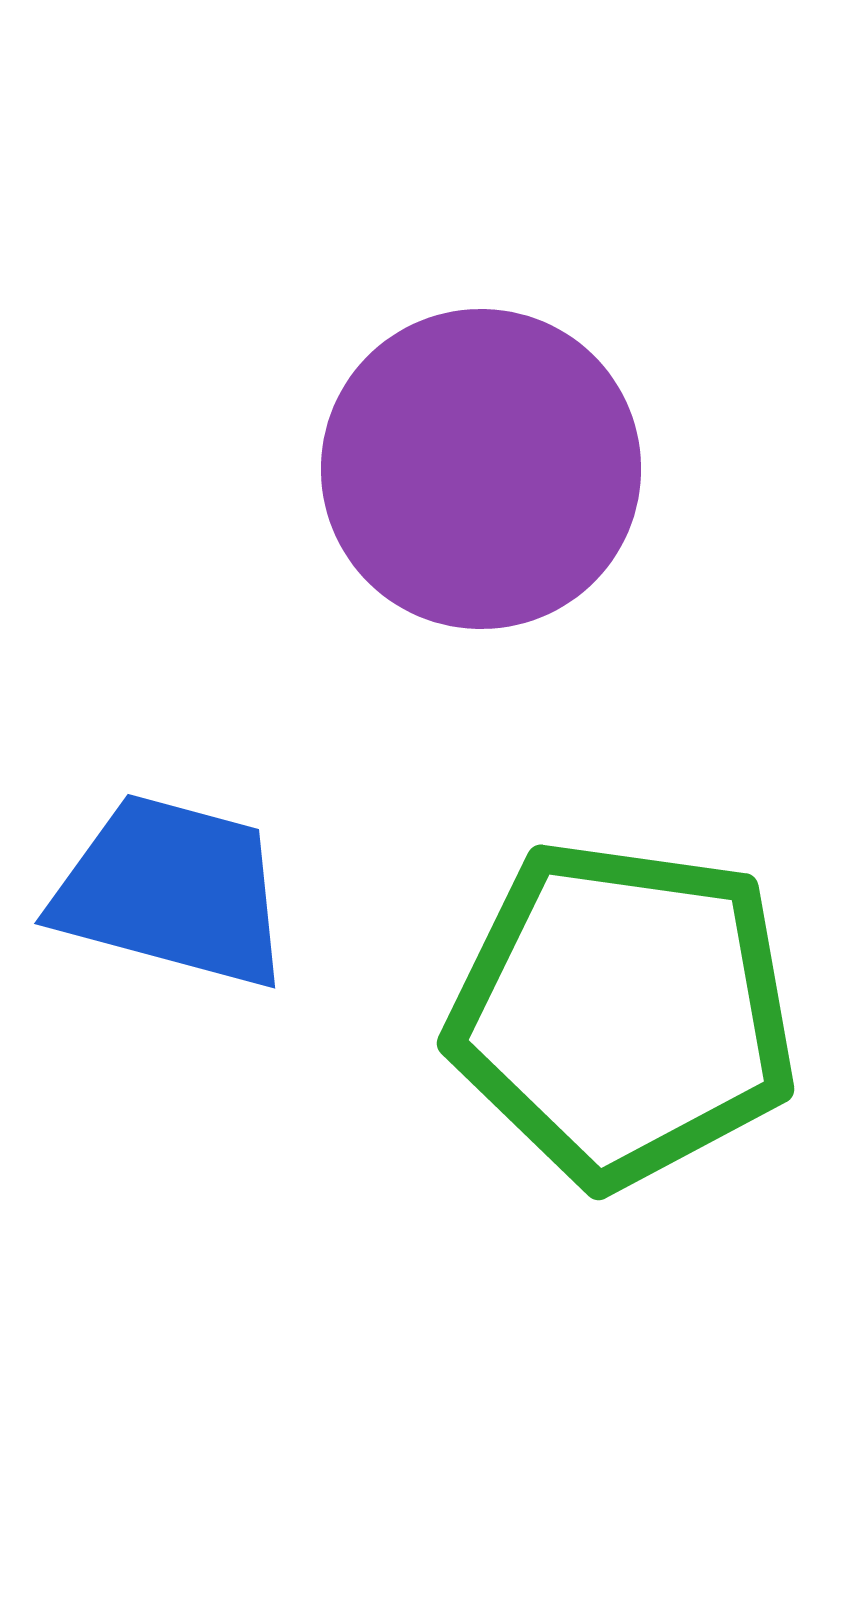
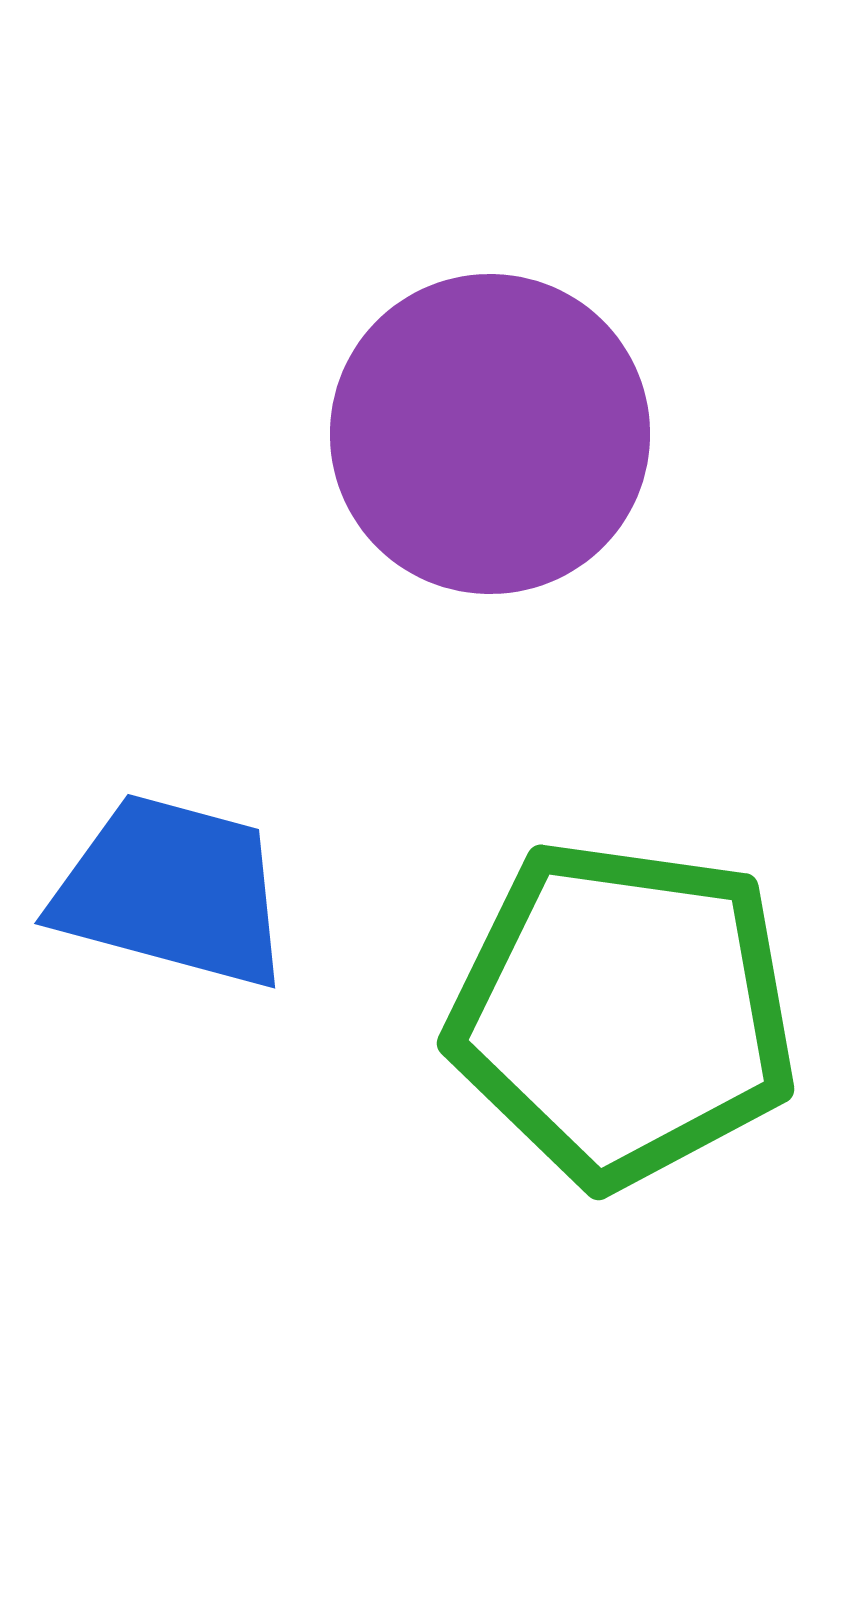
purple circle: moved 9 px right, 35 px up
